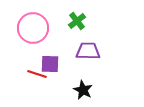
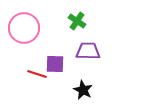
green cross: rotated 18 degrees counterclockwise
pink circle: moved 9 px left
purple square: moved 5 px right
